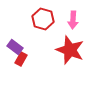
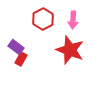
red hexagon: rotated 15 degrees clockwise
purple rectangle: moved 1 px right
